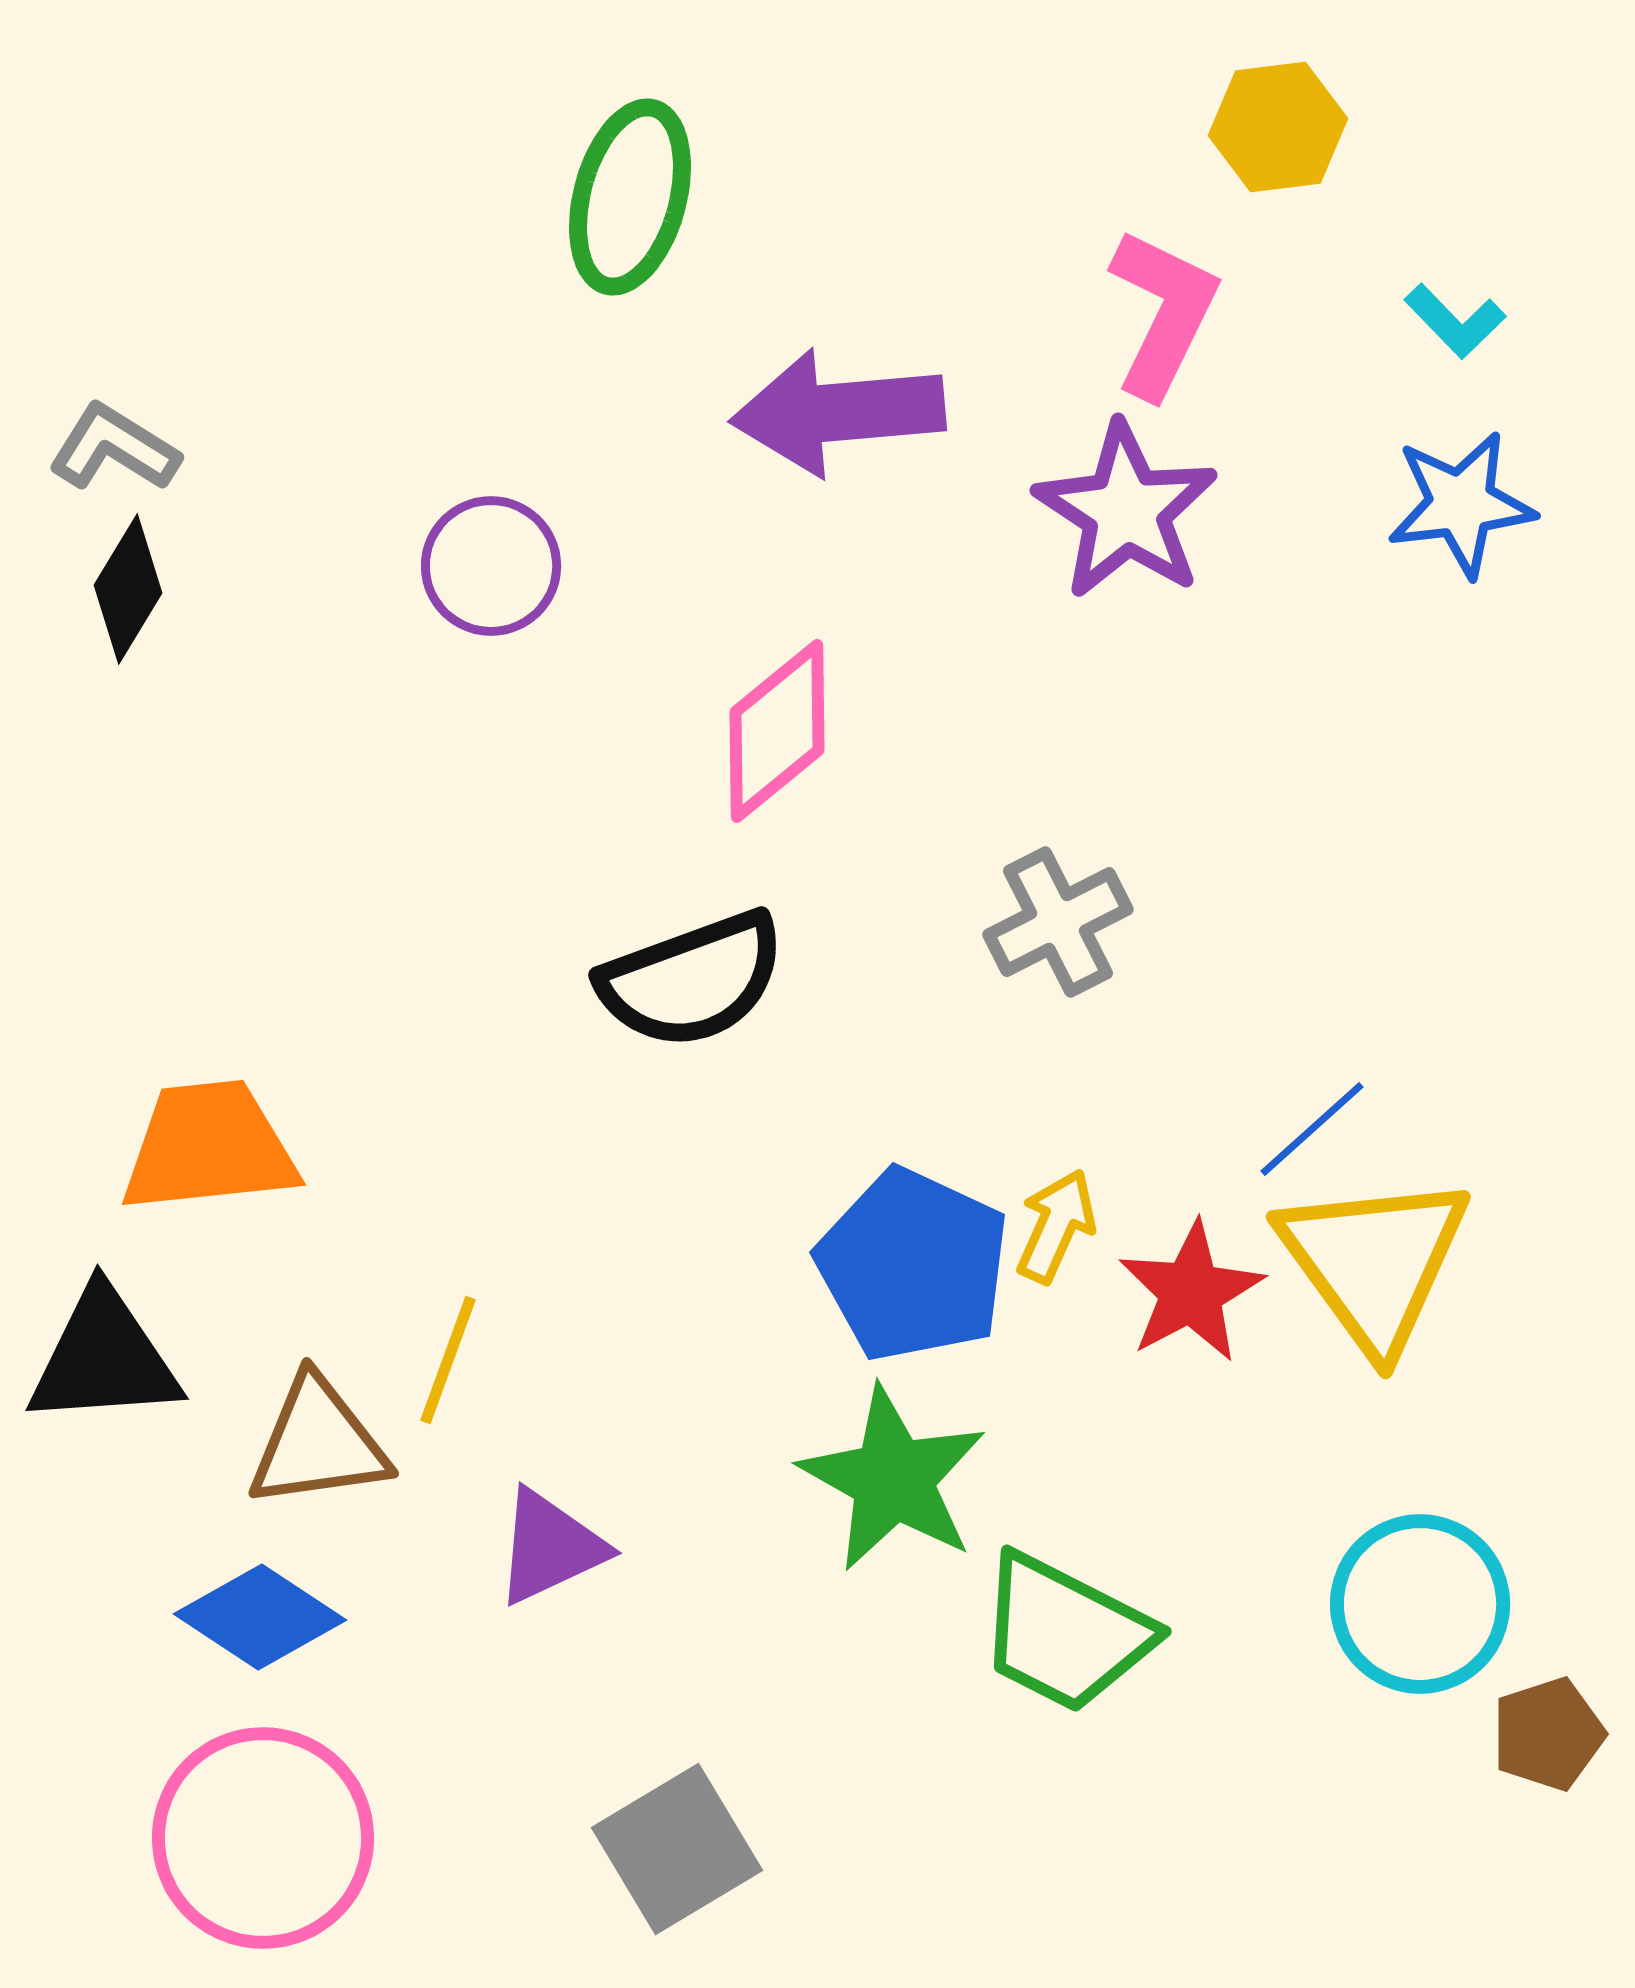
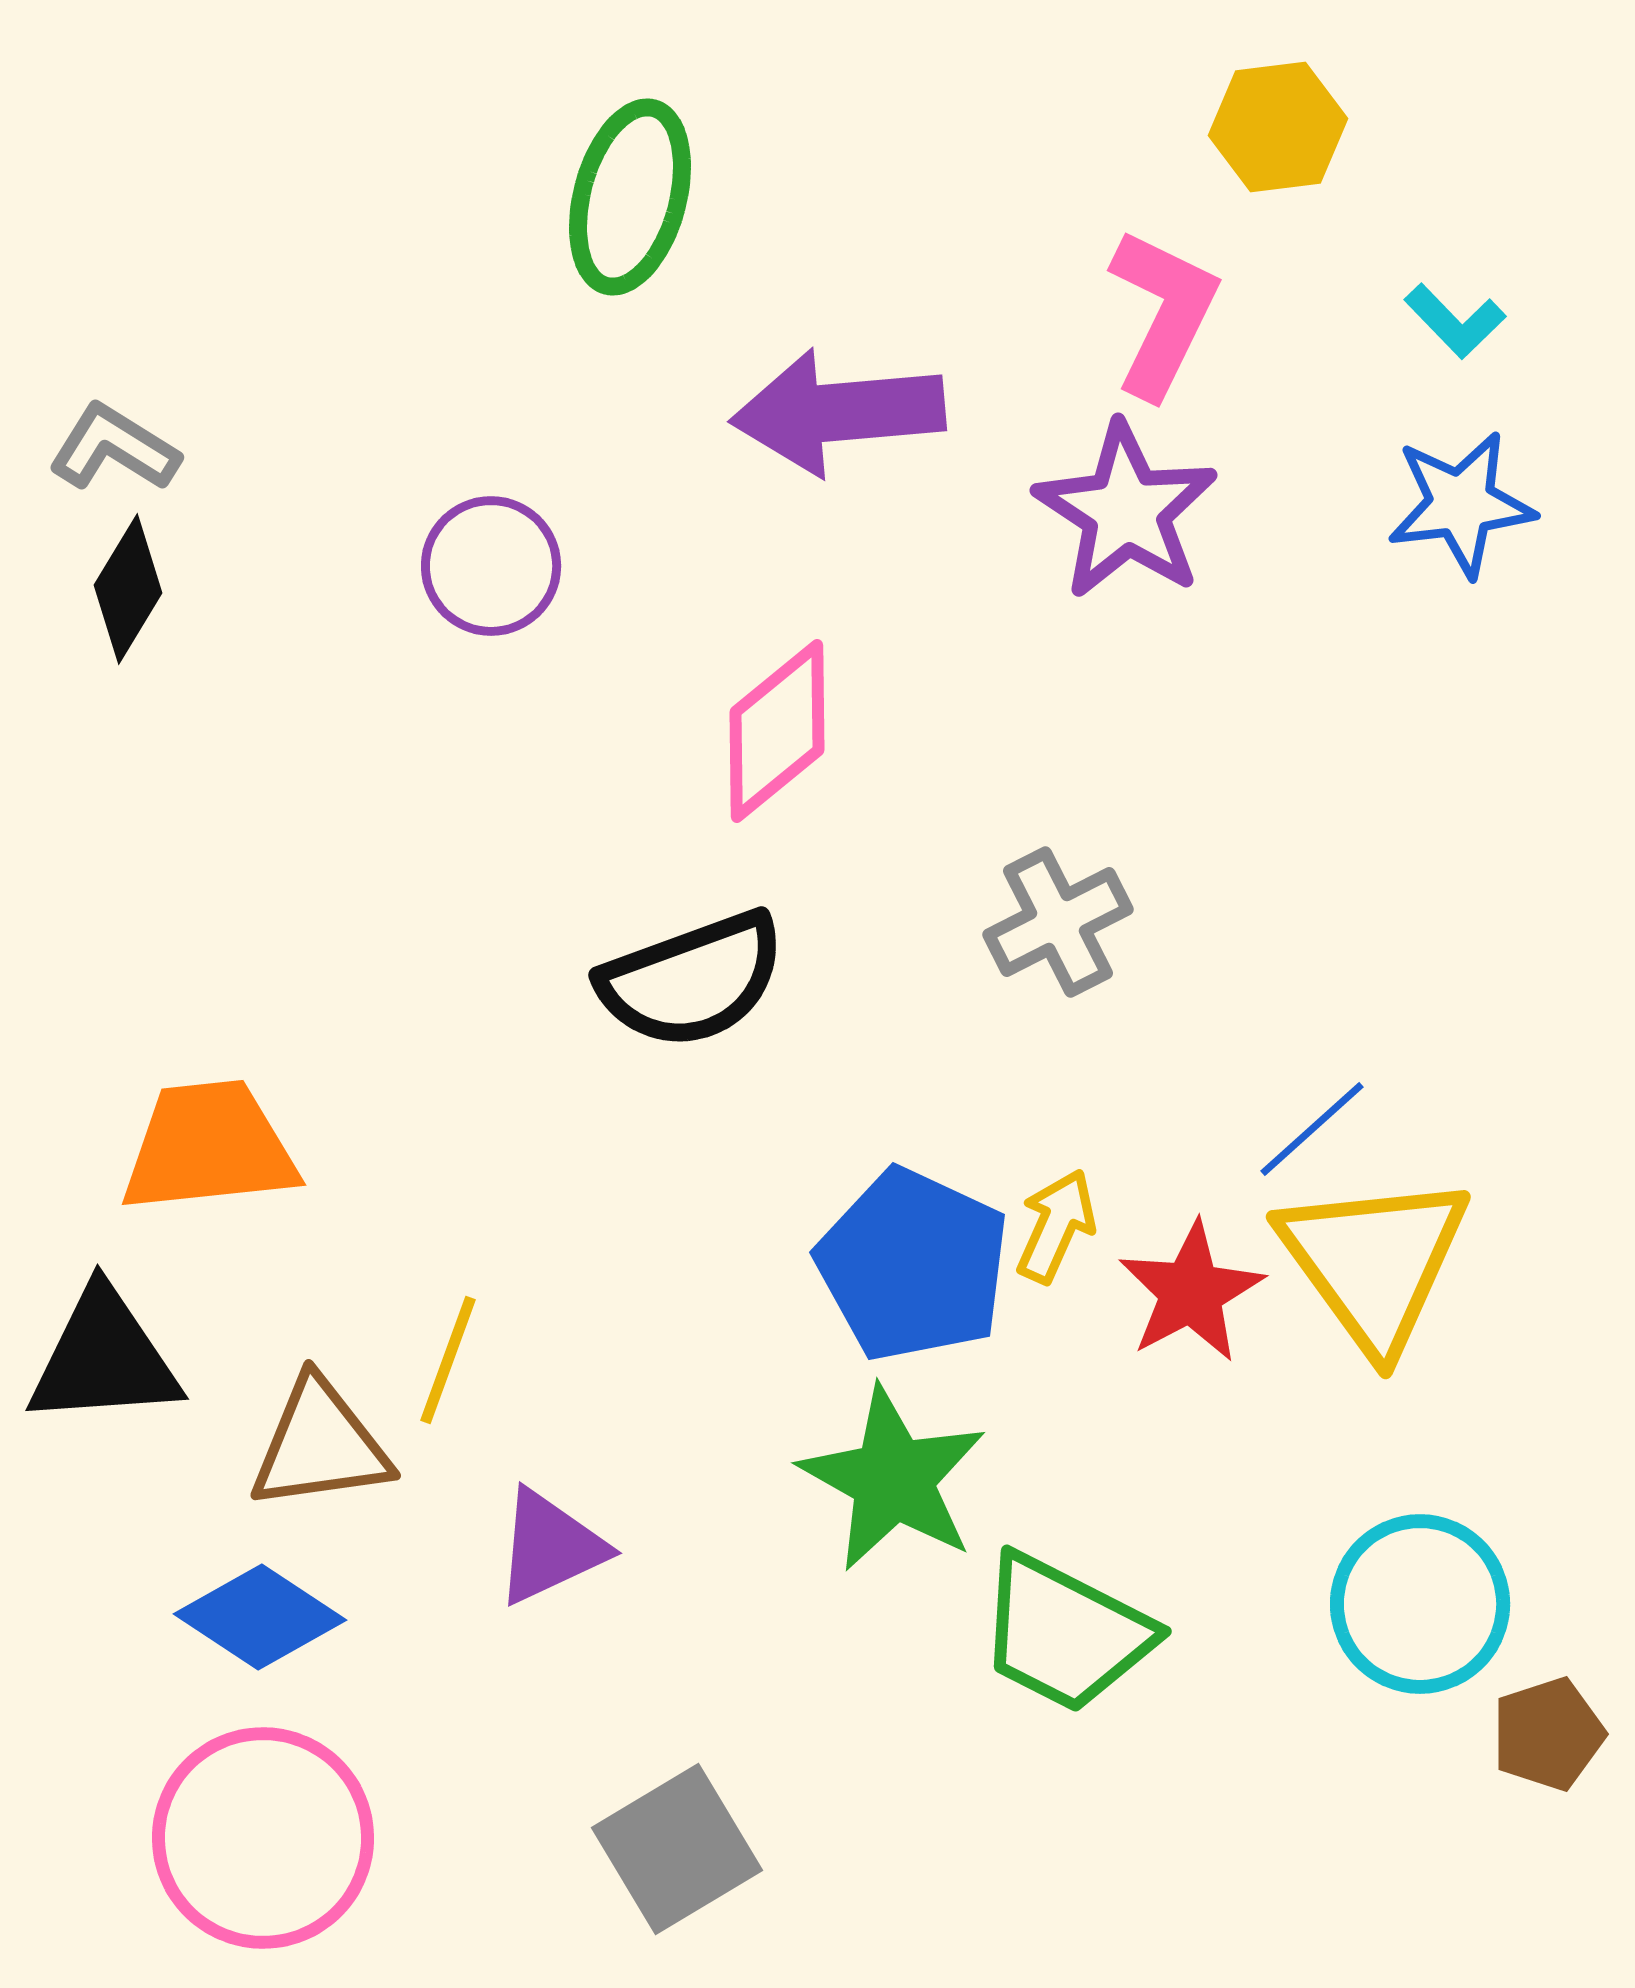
brown triangle: moved 2 px right, 2 px down
